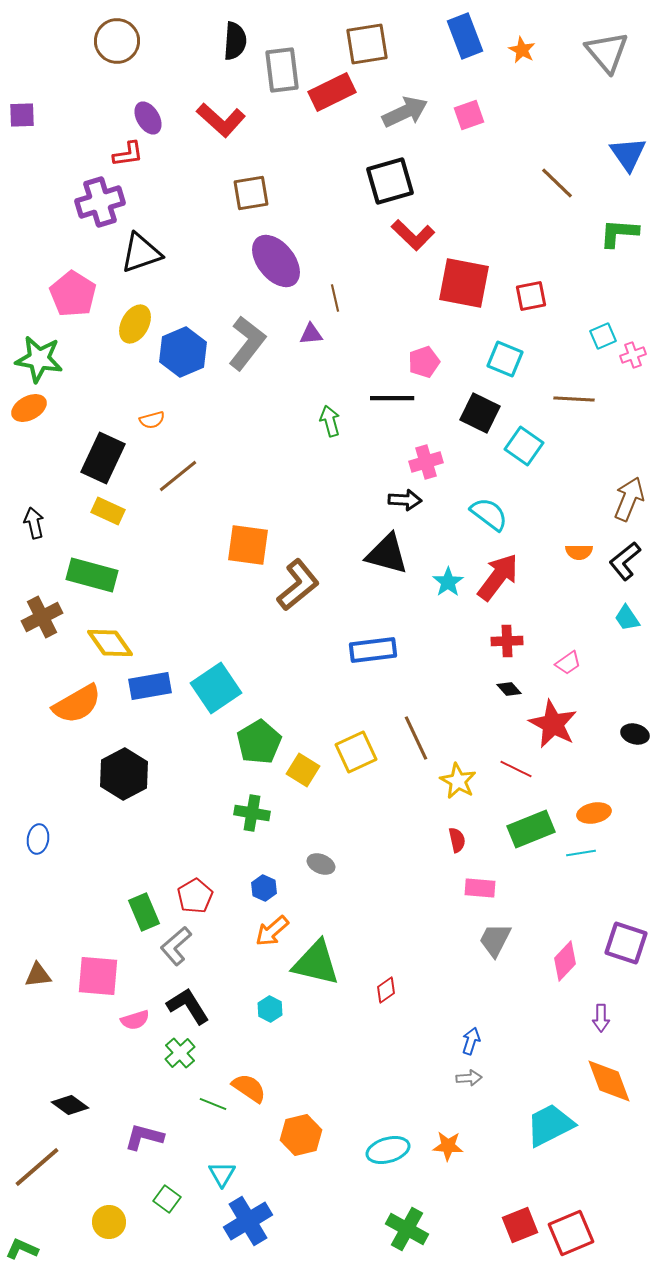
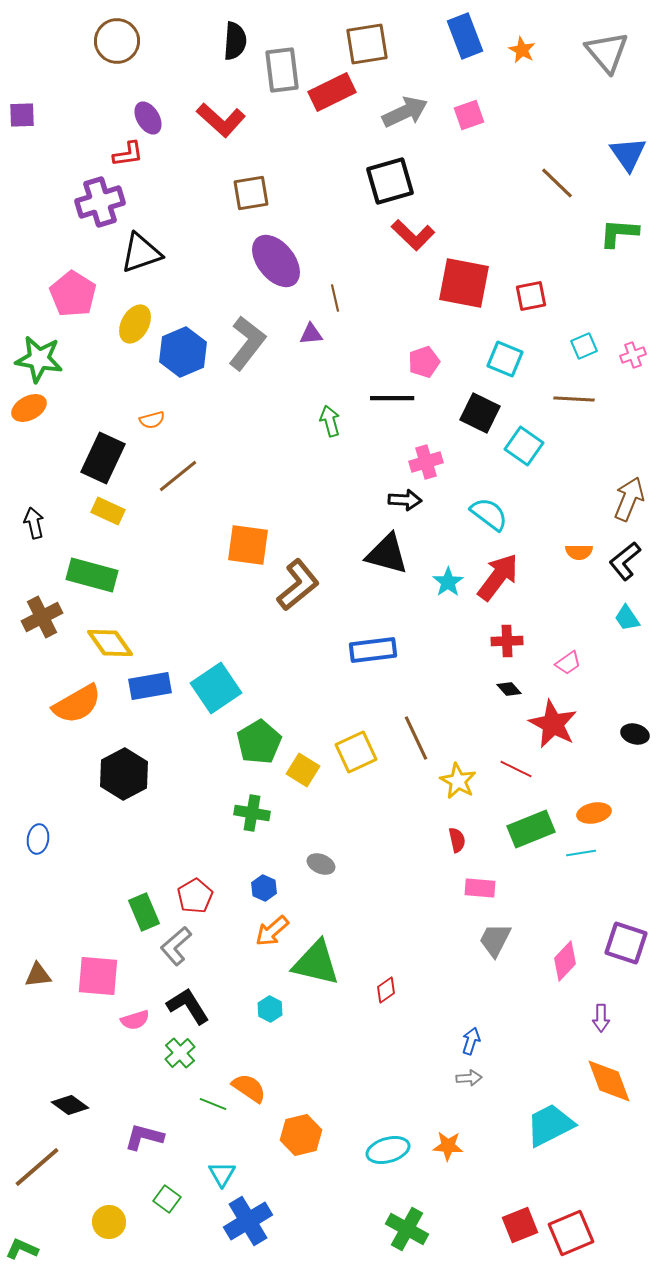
cyan square at (603, 336): moved 19 px left, 10 px down
